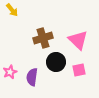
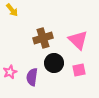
black circle: moved 2 px left, 1 px down
